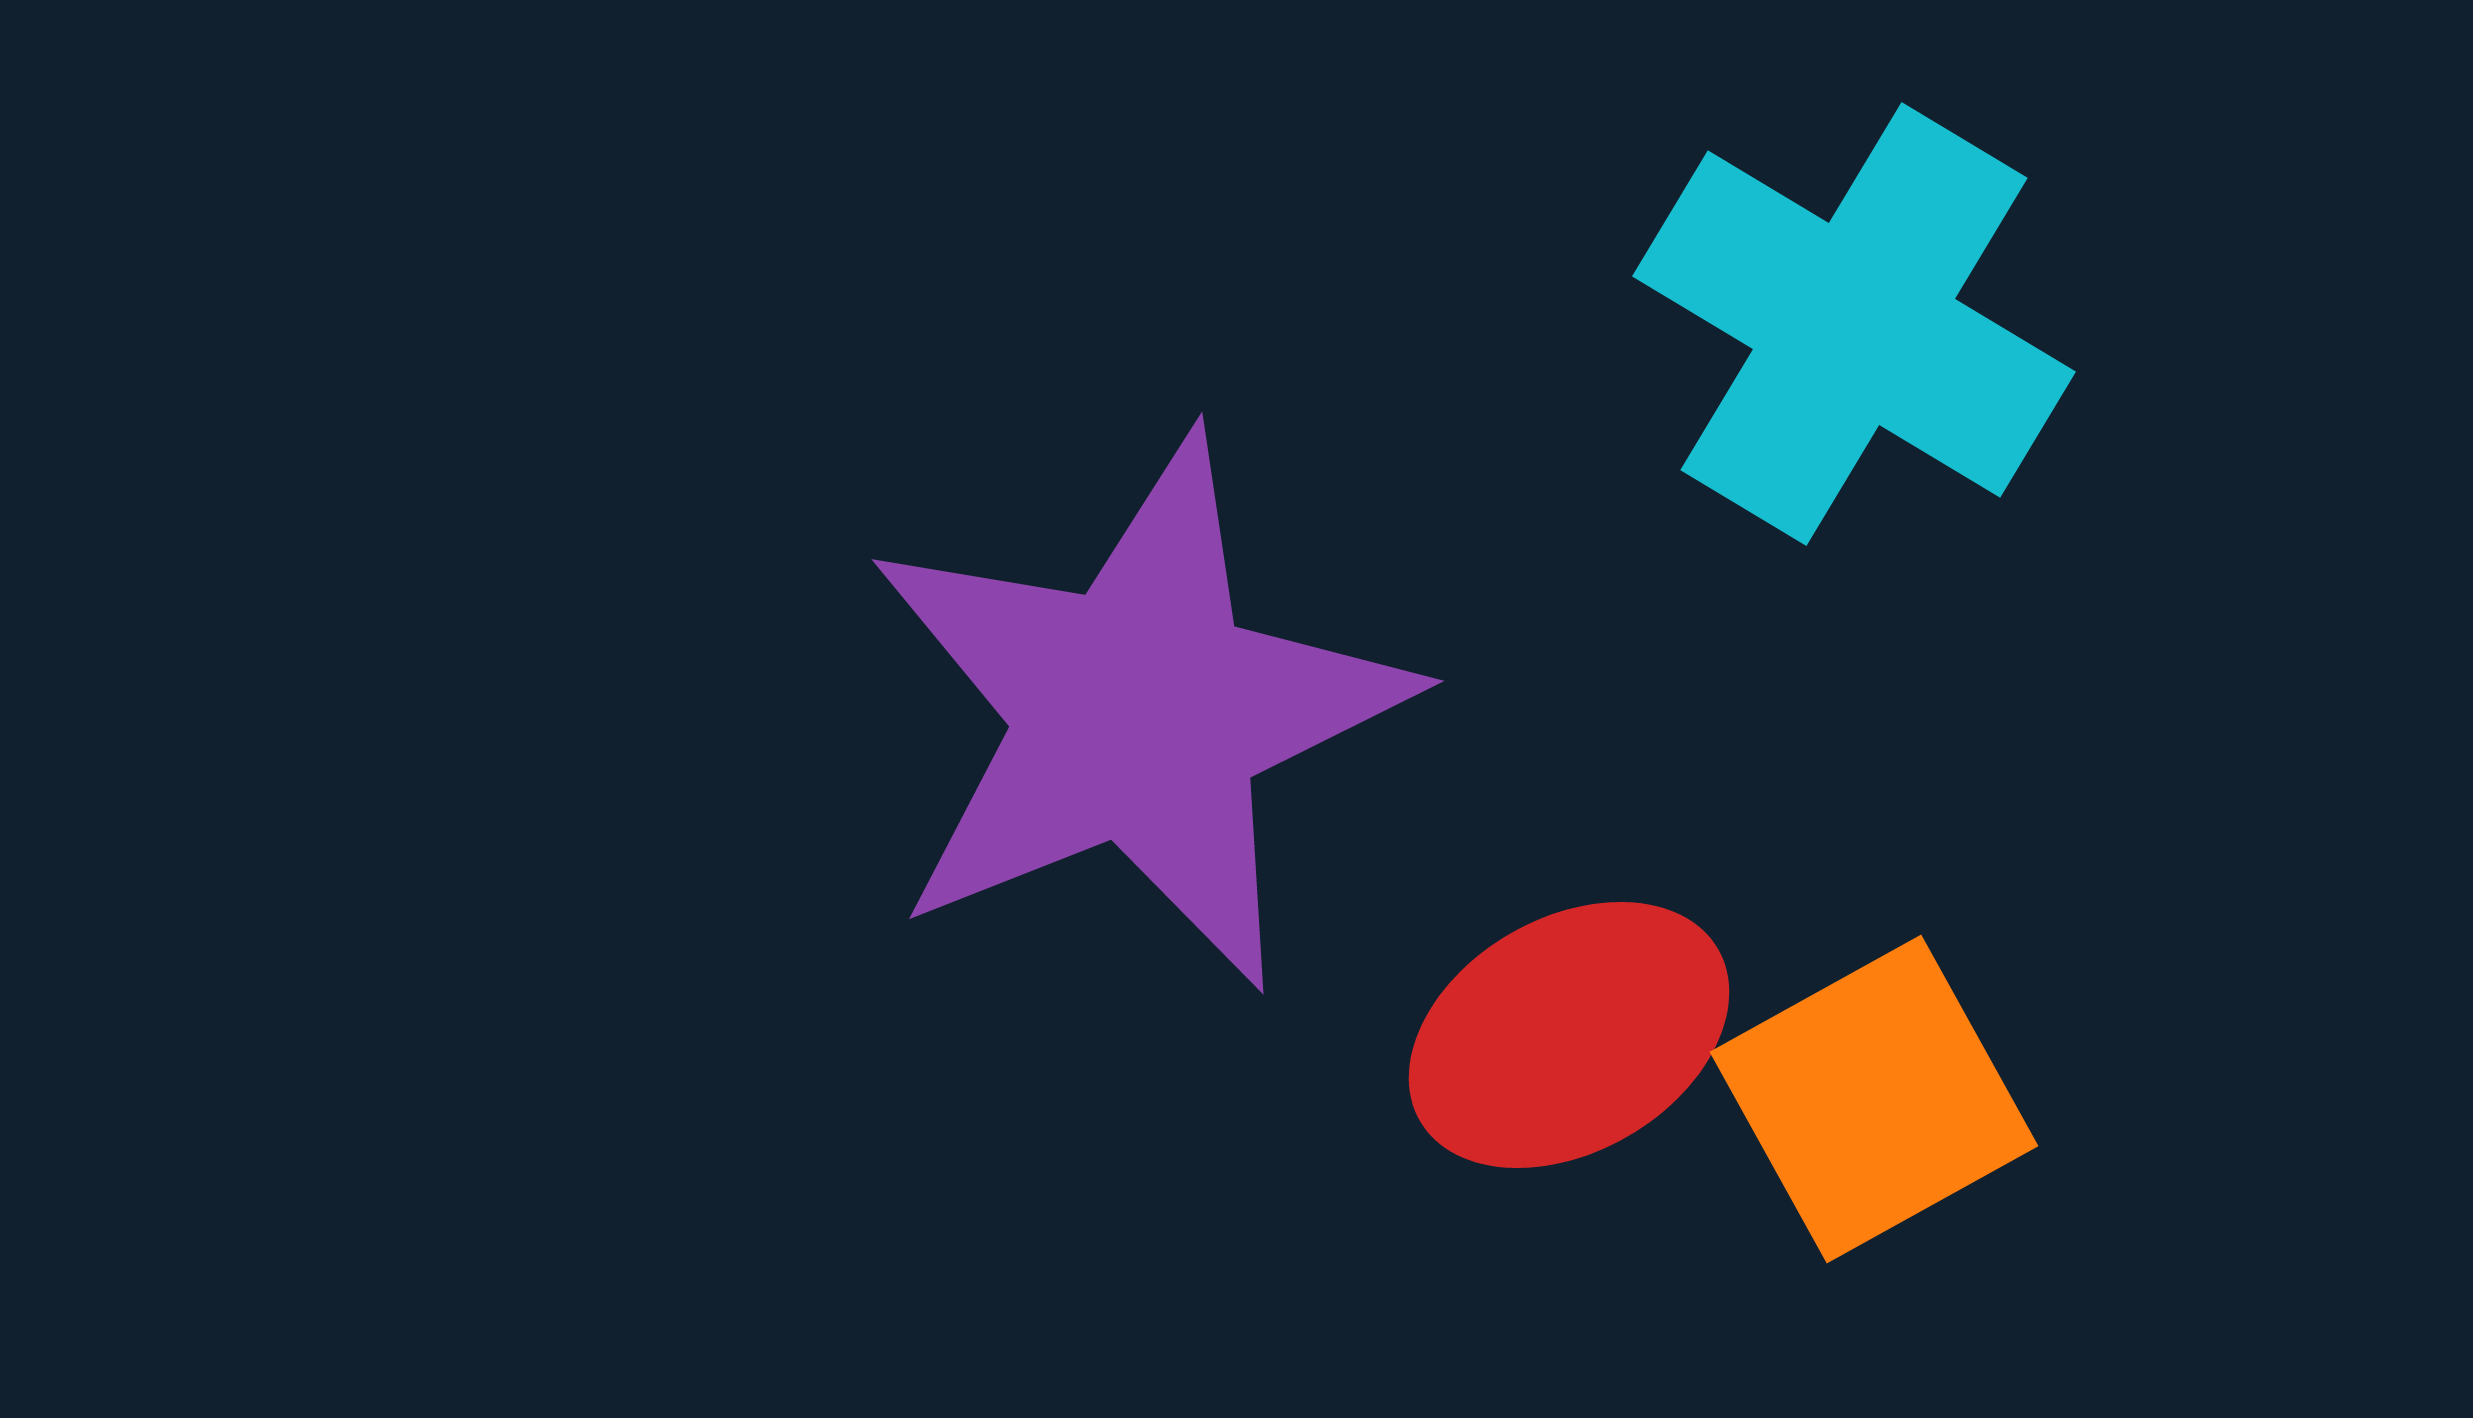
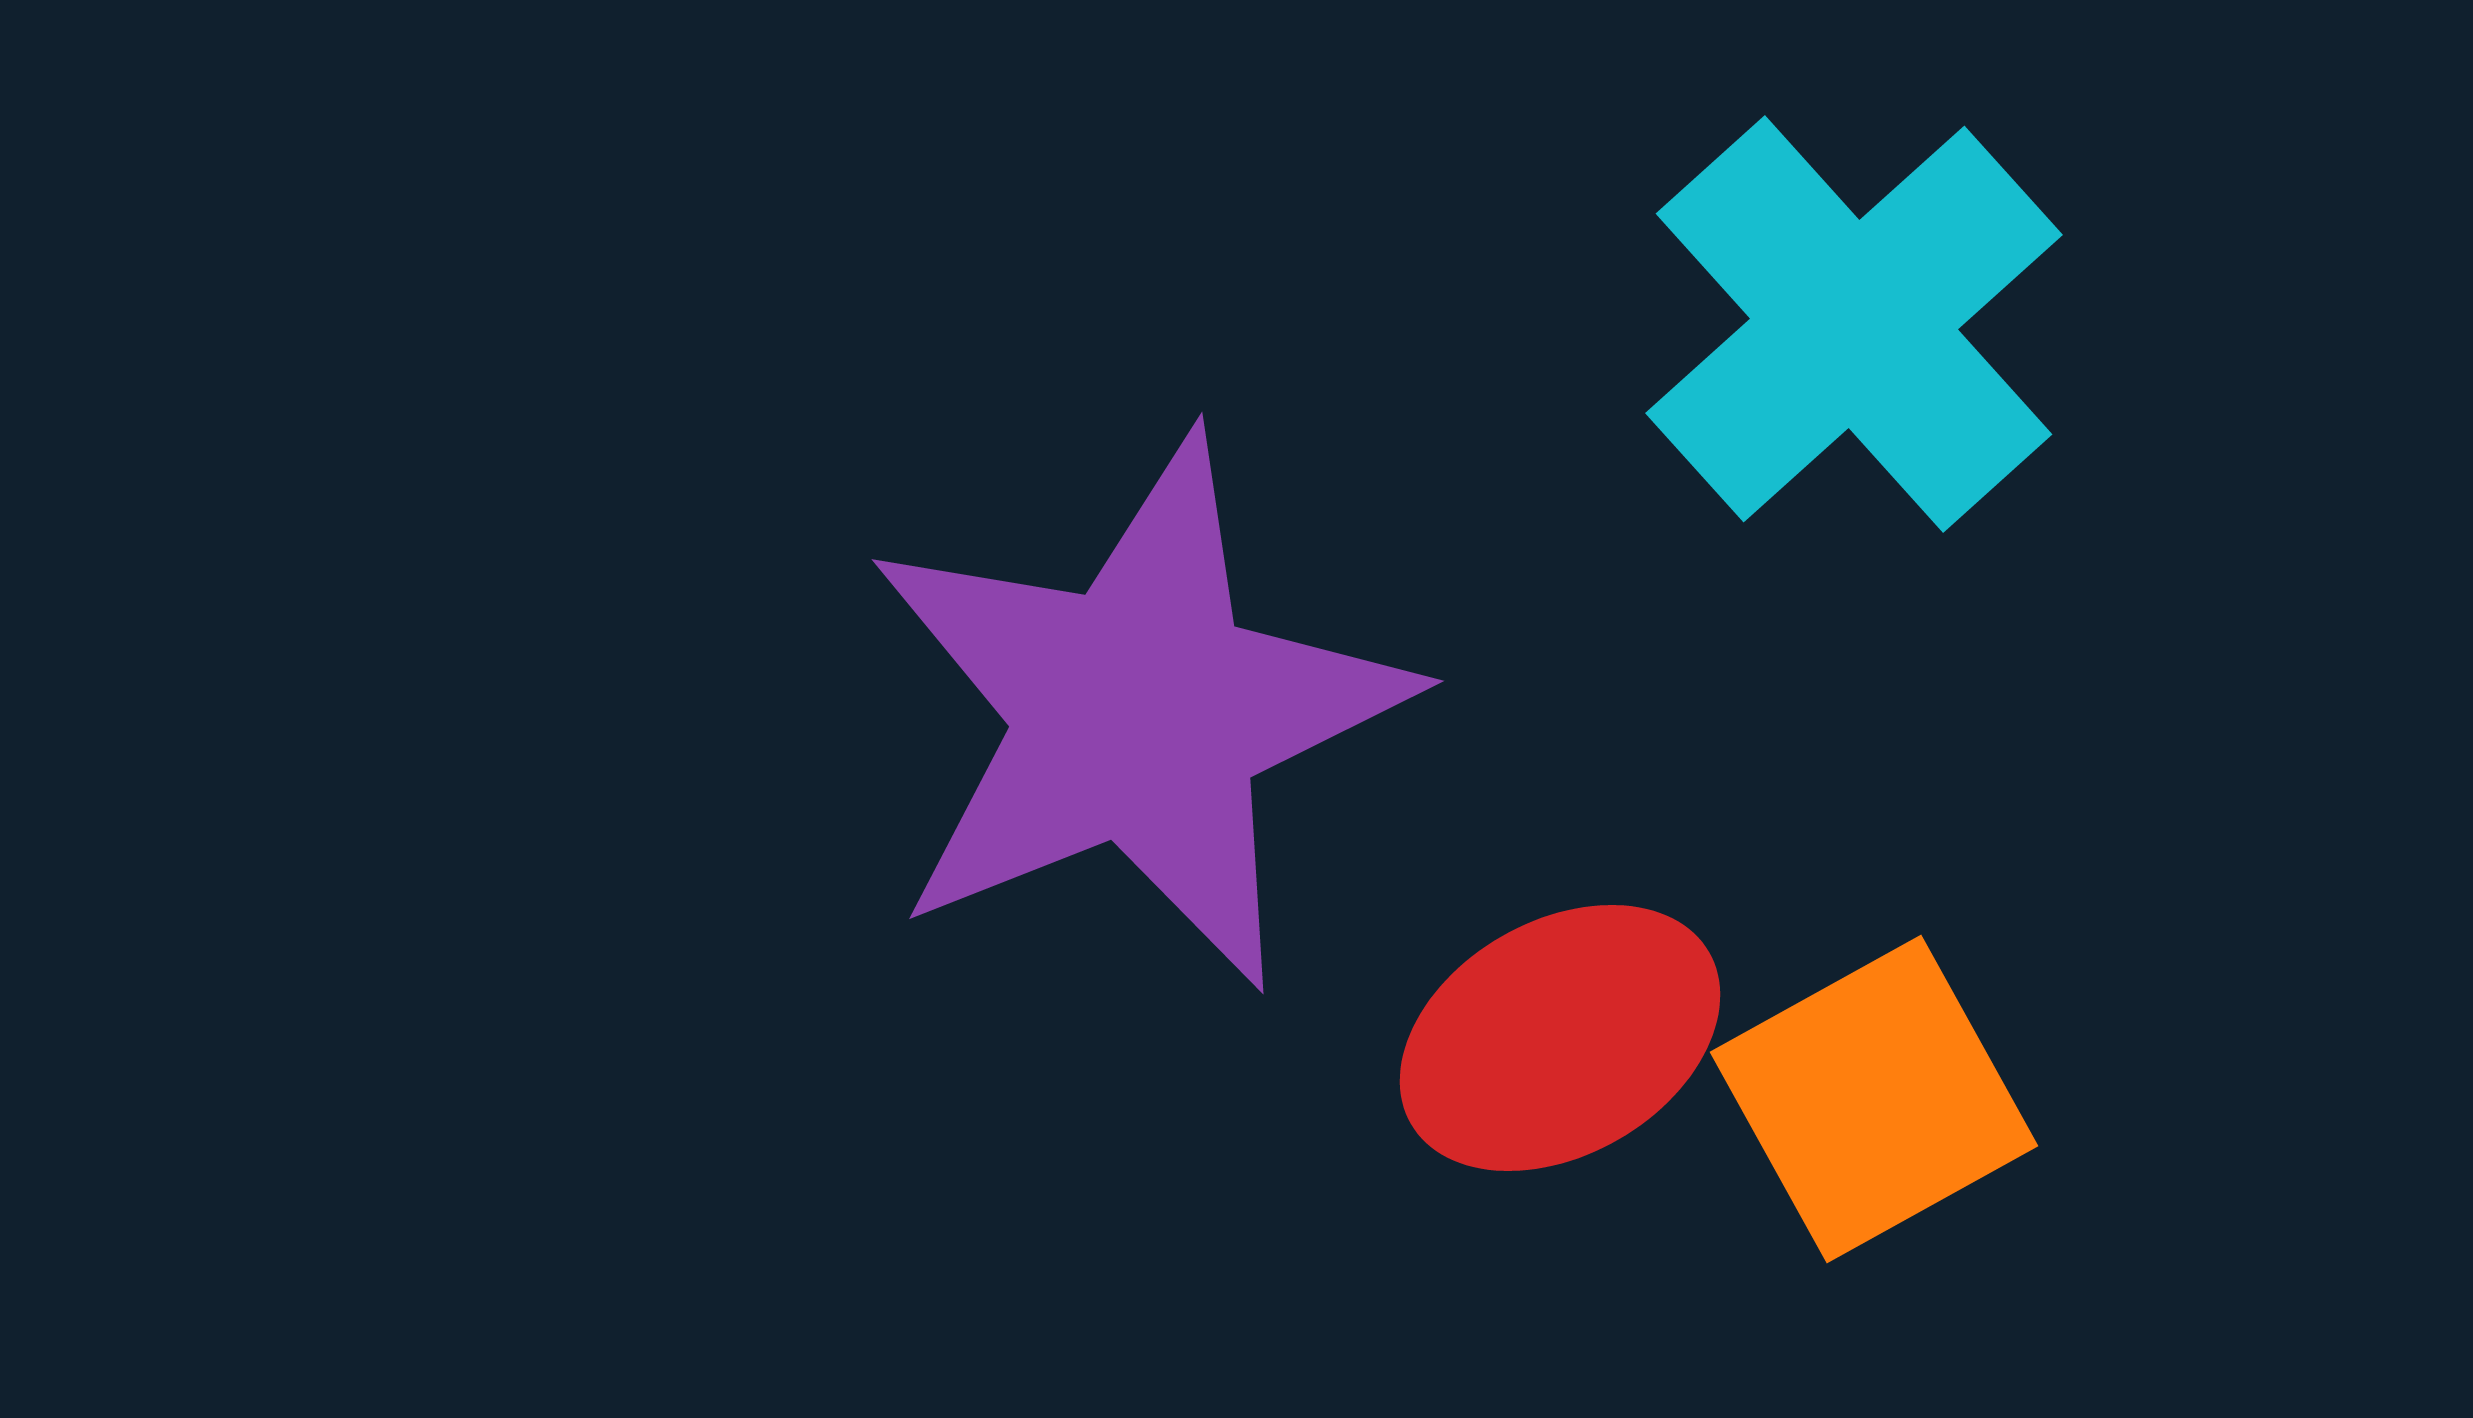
cyan cross: rotated 17 degrees clockwise
red ellipse: moved 9 px left, 3 px down
